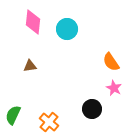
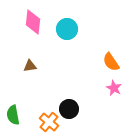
black circle: moved 23 px left
green semicircle: rotated 36 degrees counterclockwise
